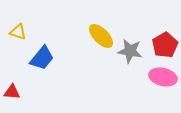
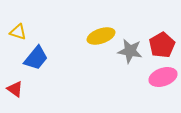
yellow ellipse: rotated 64 degrees counterclockwise
red pentagon: moved 3 px left
blue trapezoid: moved 6 px left
pink ellipse: rotated 32 degrees counterclockwise
red triangle: moved 3 px right, 3 px up; rotated 30 degrees clockwise
